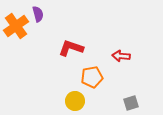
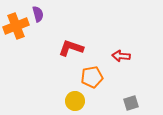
orange cross: rotated 15 degrees clockwise
